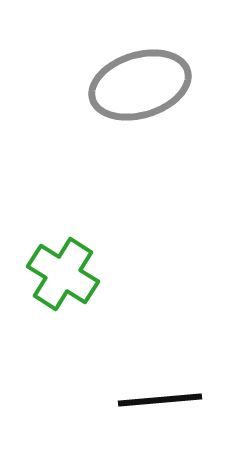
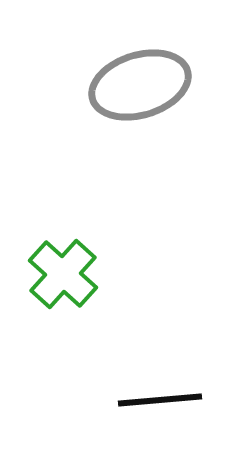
green cross: rotated 10 degrees clockwise
